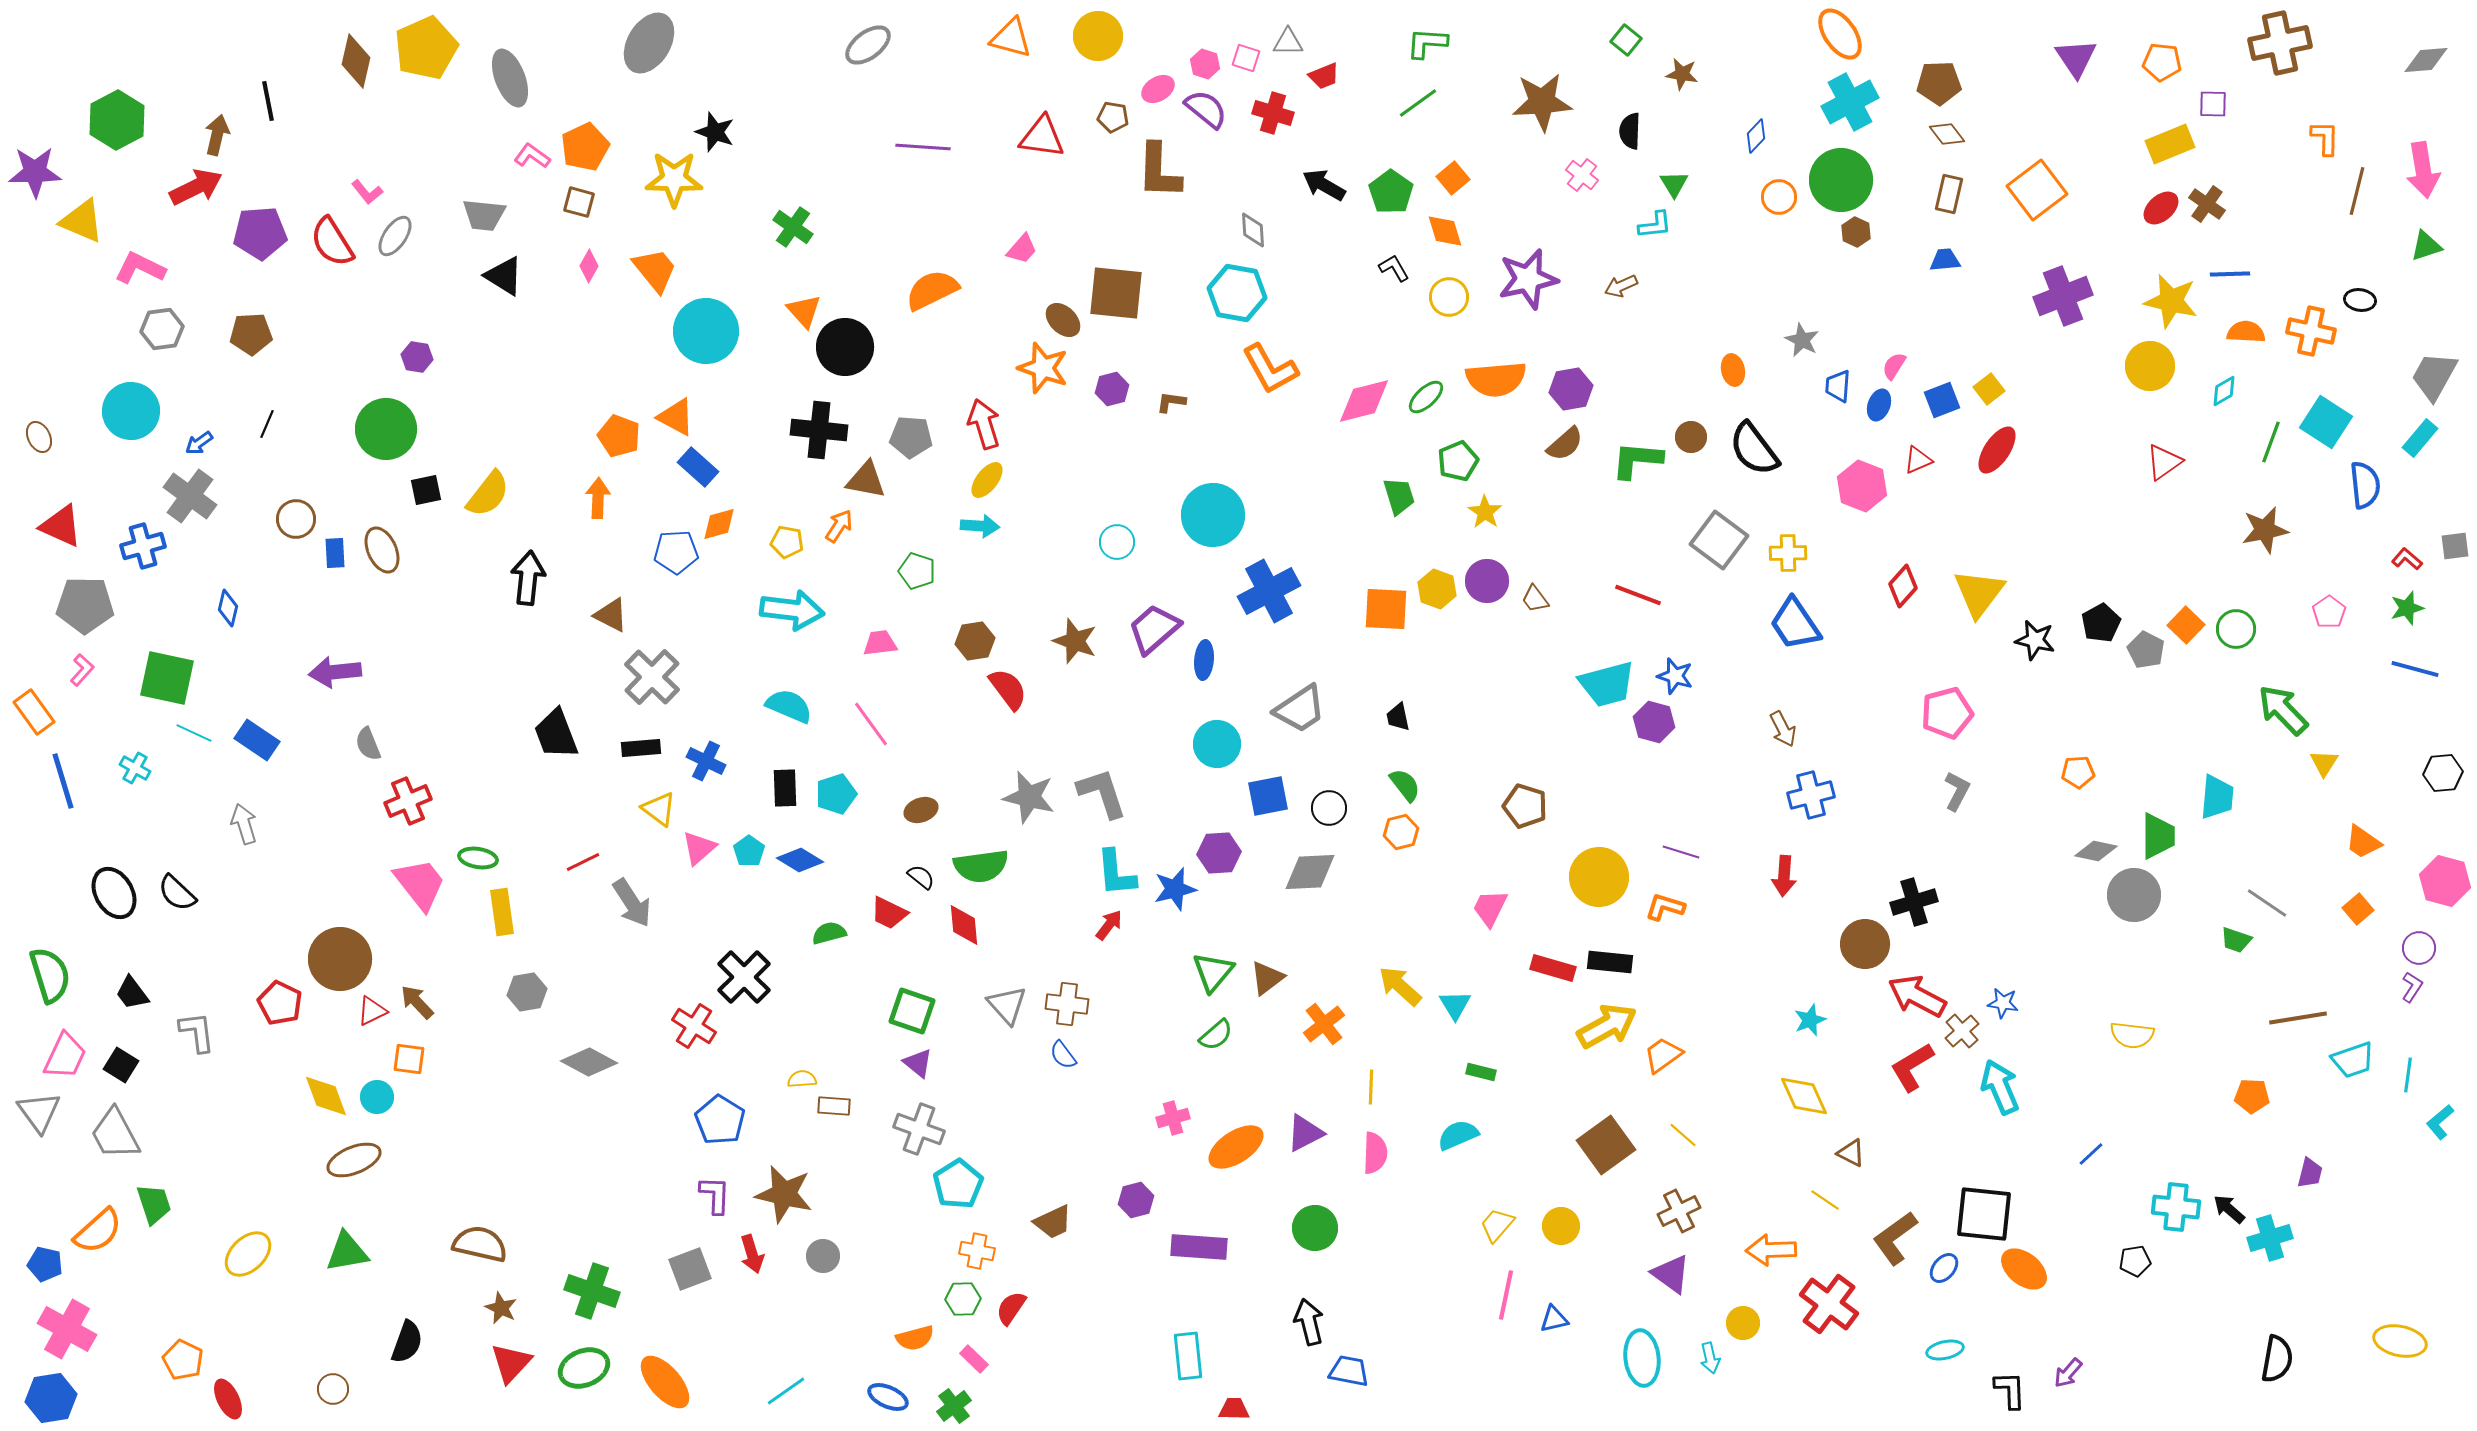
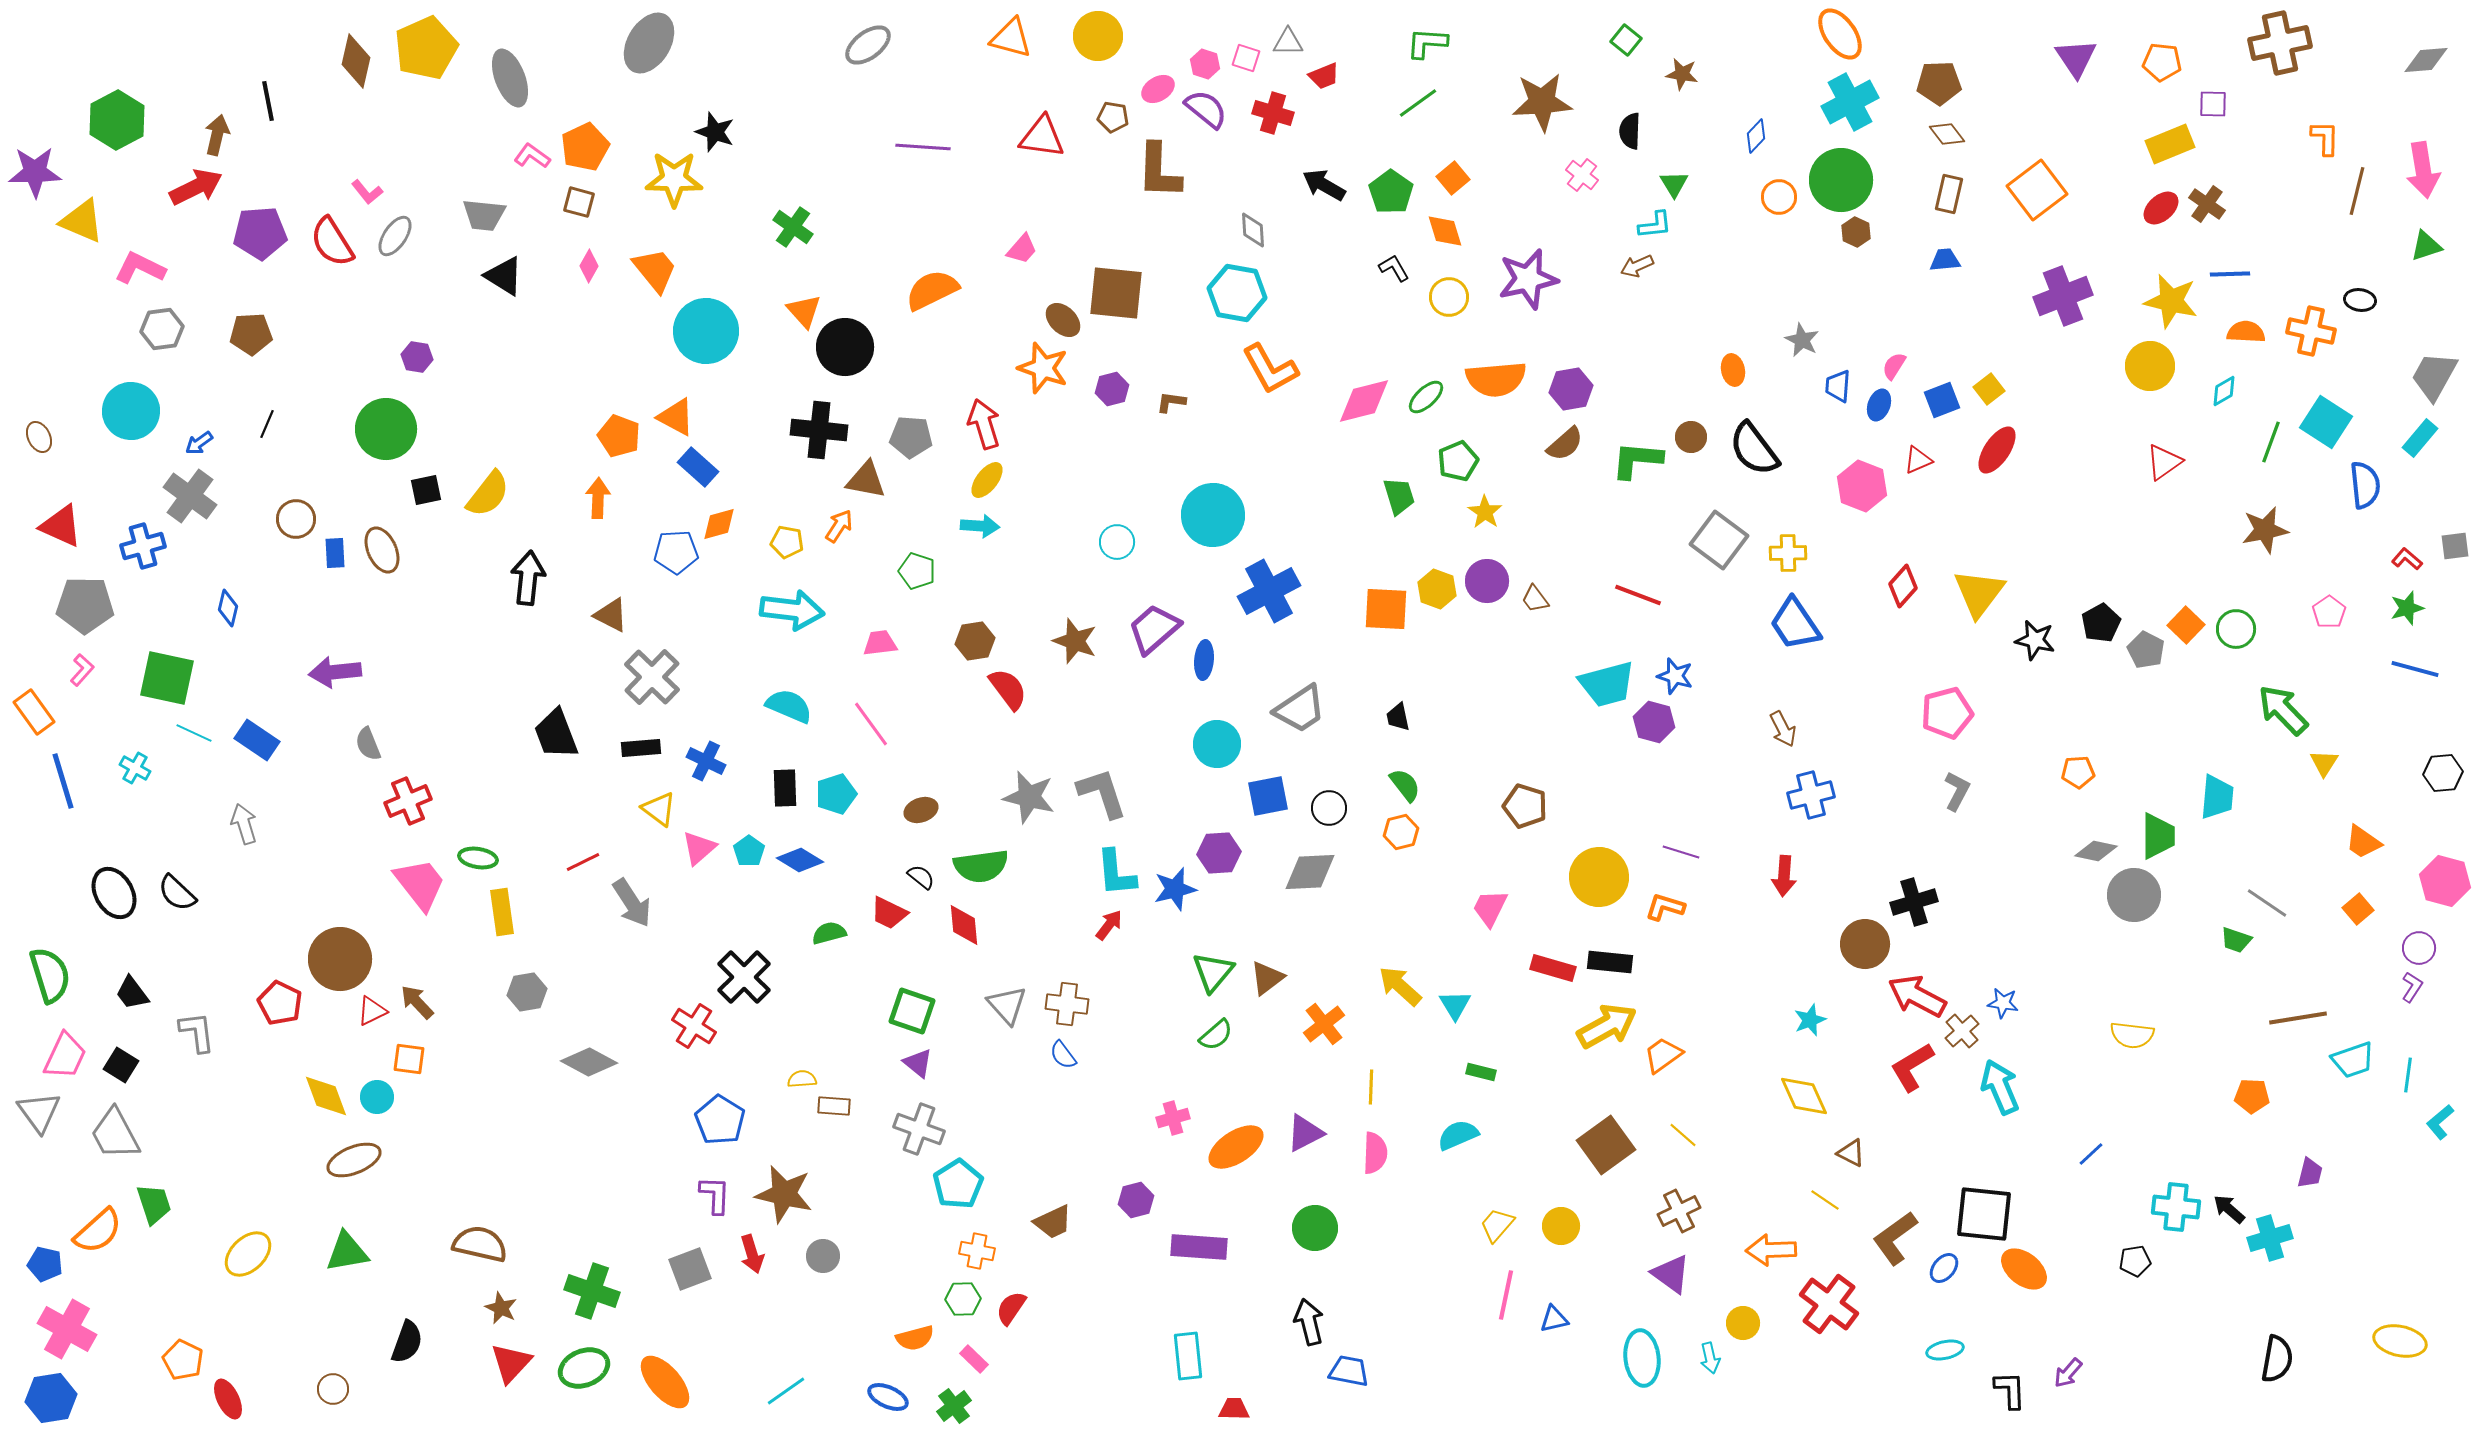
brown arrow at (1621, 286): moved 16 px right, 20 px up
